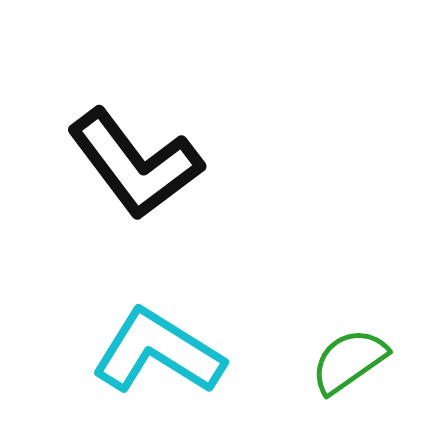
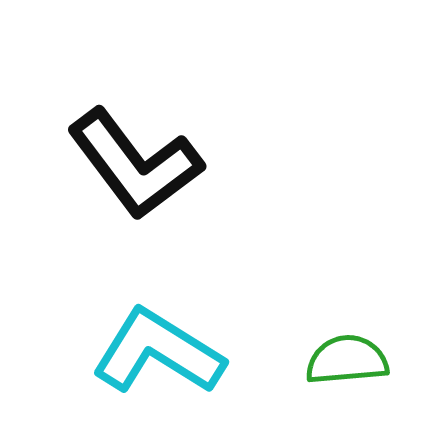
green semicircle: moved 2 px left, 1 px up; rotated 30 degrees clockwise
